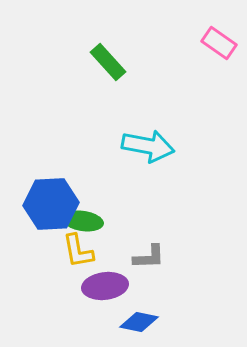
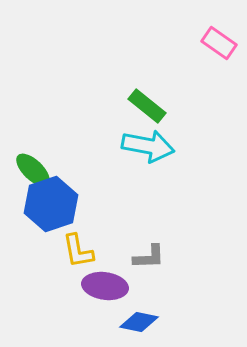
green rectangle: moved 39 px right, 44 px down; rotated 9 degrees counterclockwise
blue hexagon: rotated 16 degrees counterclockwise
green ellipse: moved 50 px left, 51 px up; rotated 36 degrees clockwise
purple ellipse: rotated 15 degrees clockwise
